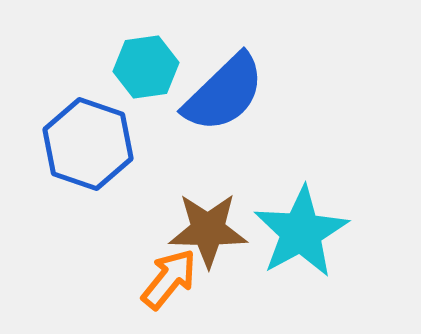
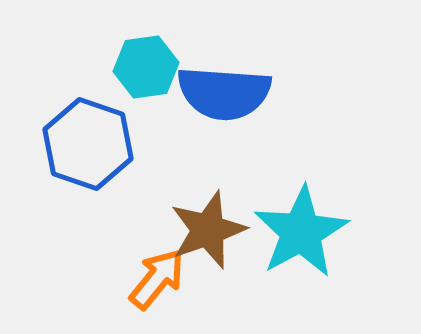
blue semicircle: rotated 48 degrees clockwise
brown star: rotated 20 degrees counterclockwise
orange arrow: moved 12 px left
